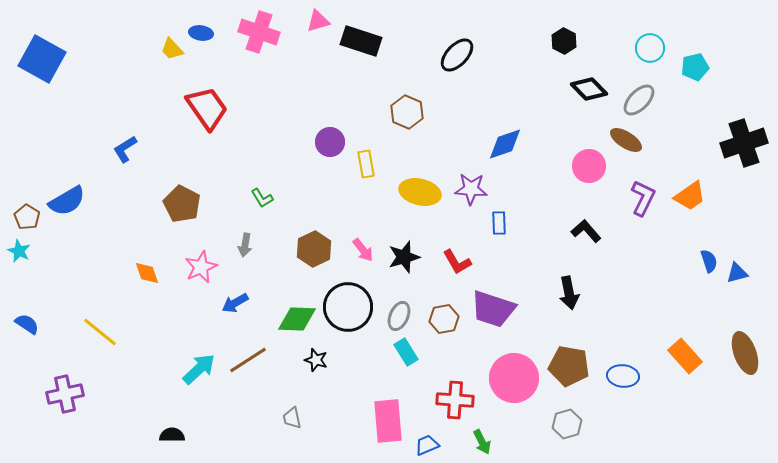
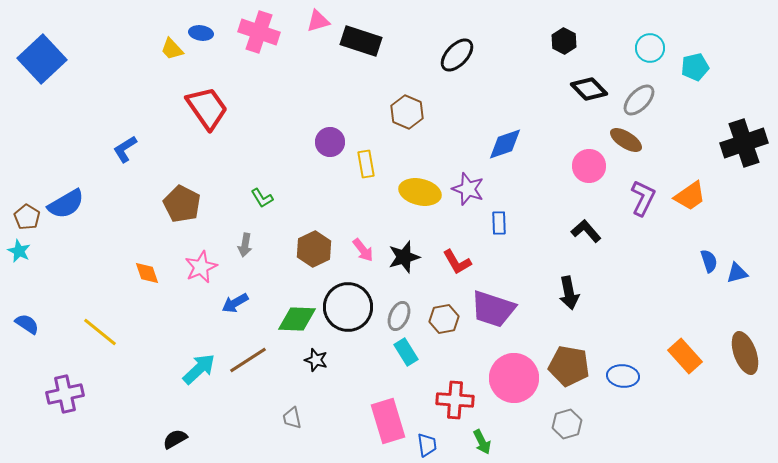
blue square at (42, 59): rotated 18 degrees clockwise
purple star at (471, 189): moved 3 px left; rotated 16 degrees clockwise
blue semicircle at (67, 201): moved 1 px left, 3 px down
pink rectangle at (388, 421): rotated 12 degrees counterclockwise
black semicircle at (172, 435): moved 3 px right, 4 px down; rotated 30 degrees counterclockwise
blue trapezoid at (427, 445): rotated 105 degrees clockwise
